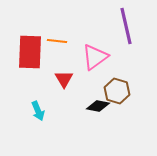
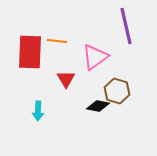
red triangle: moved 2 px right
cyan arrow: rotated 24 degrees clockwise
